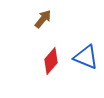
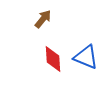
red diamond: moved 2 px right, 2 px up; rotated 44 degrees counterclockwise
